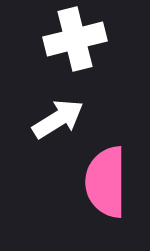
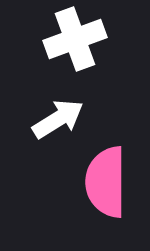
white cross: rotated 6 degrees counterclockwise
